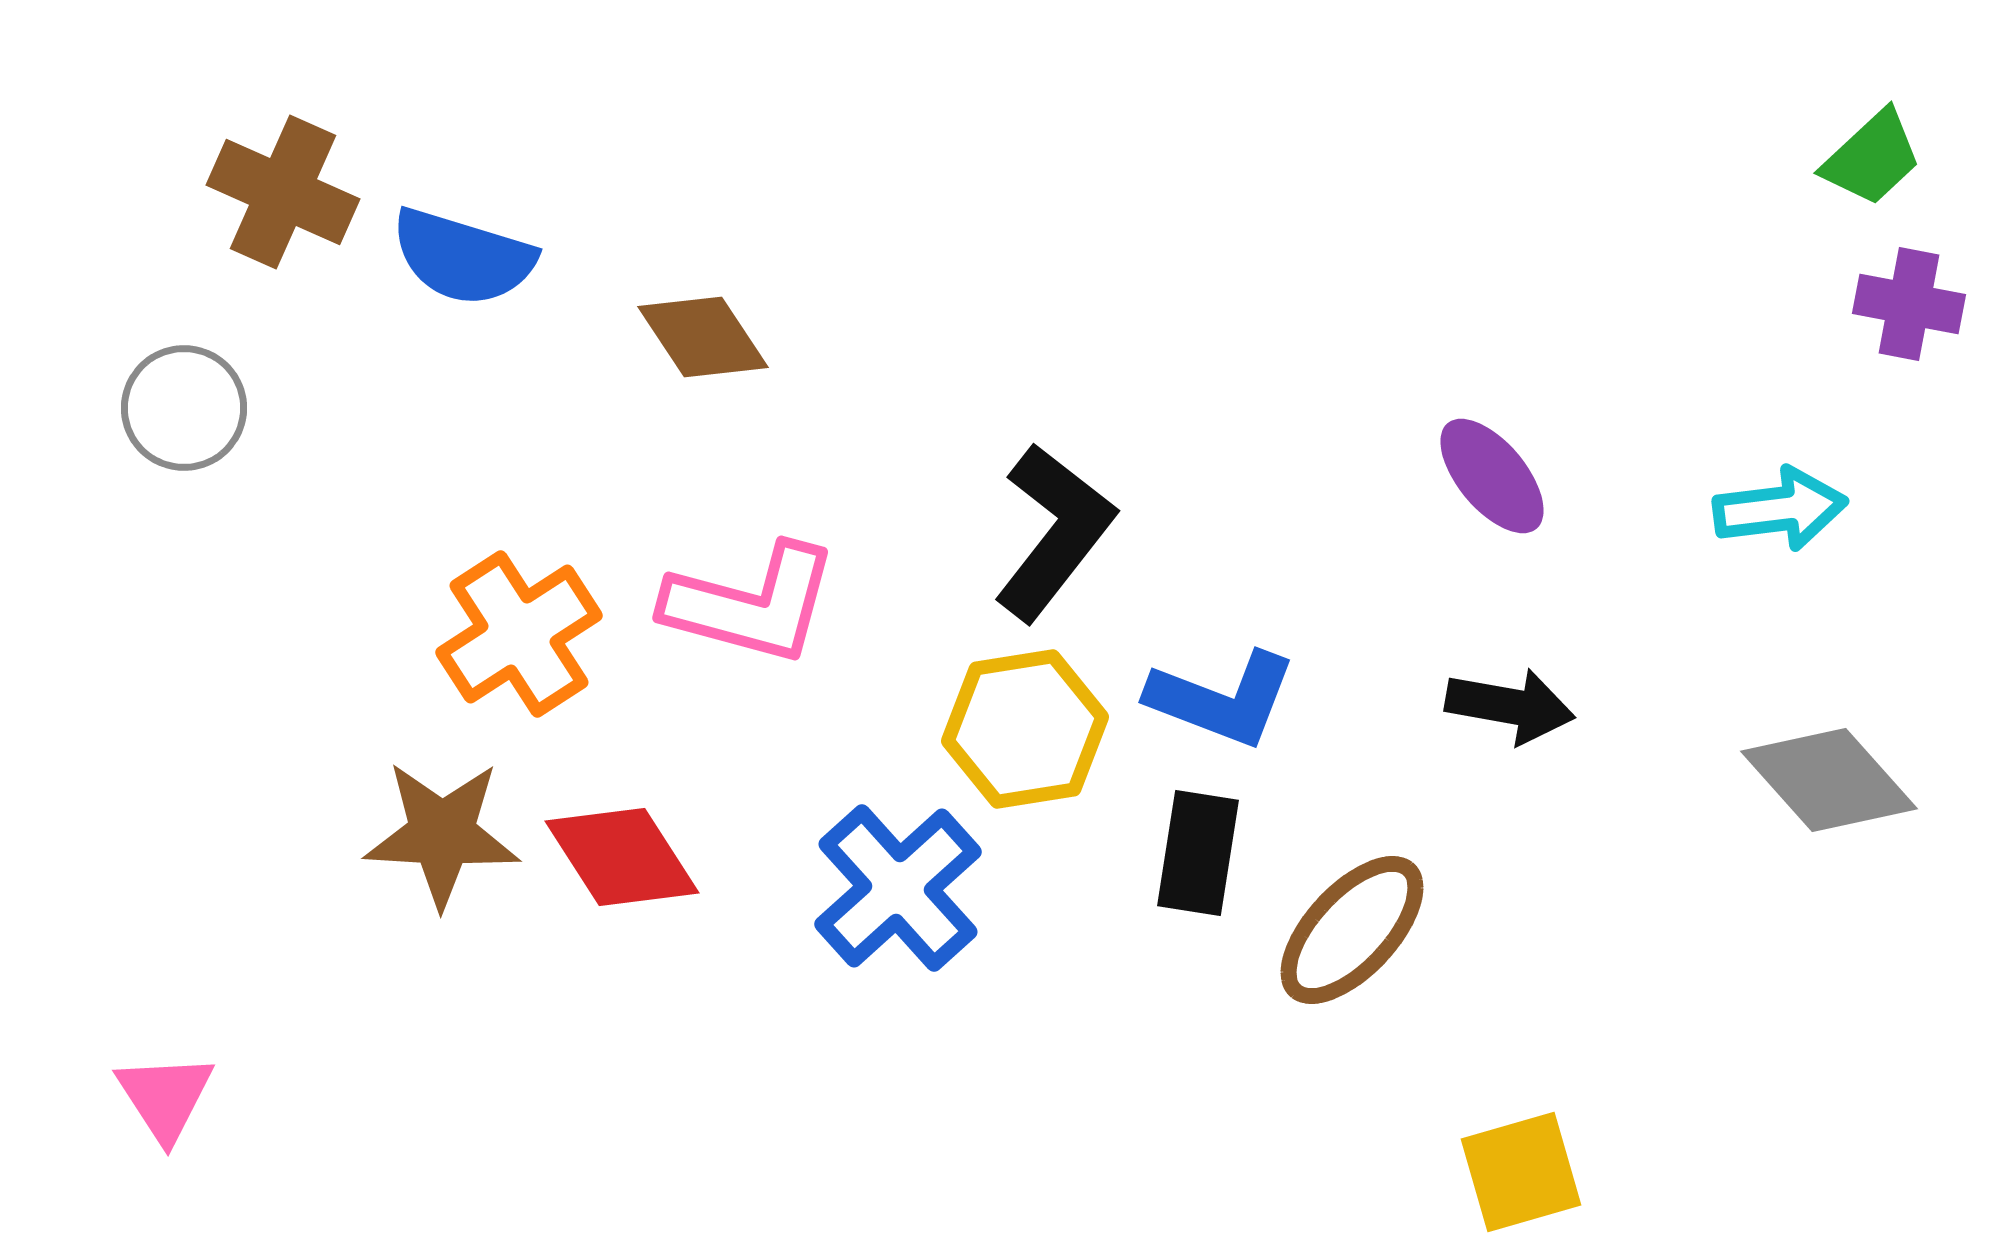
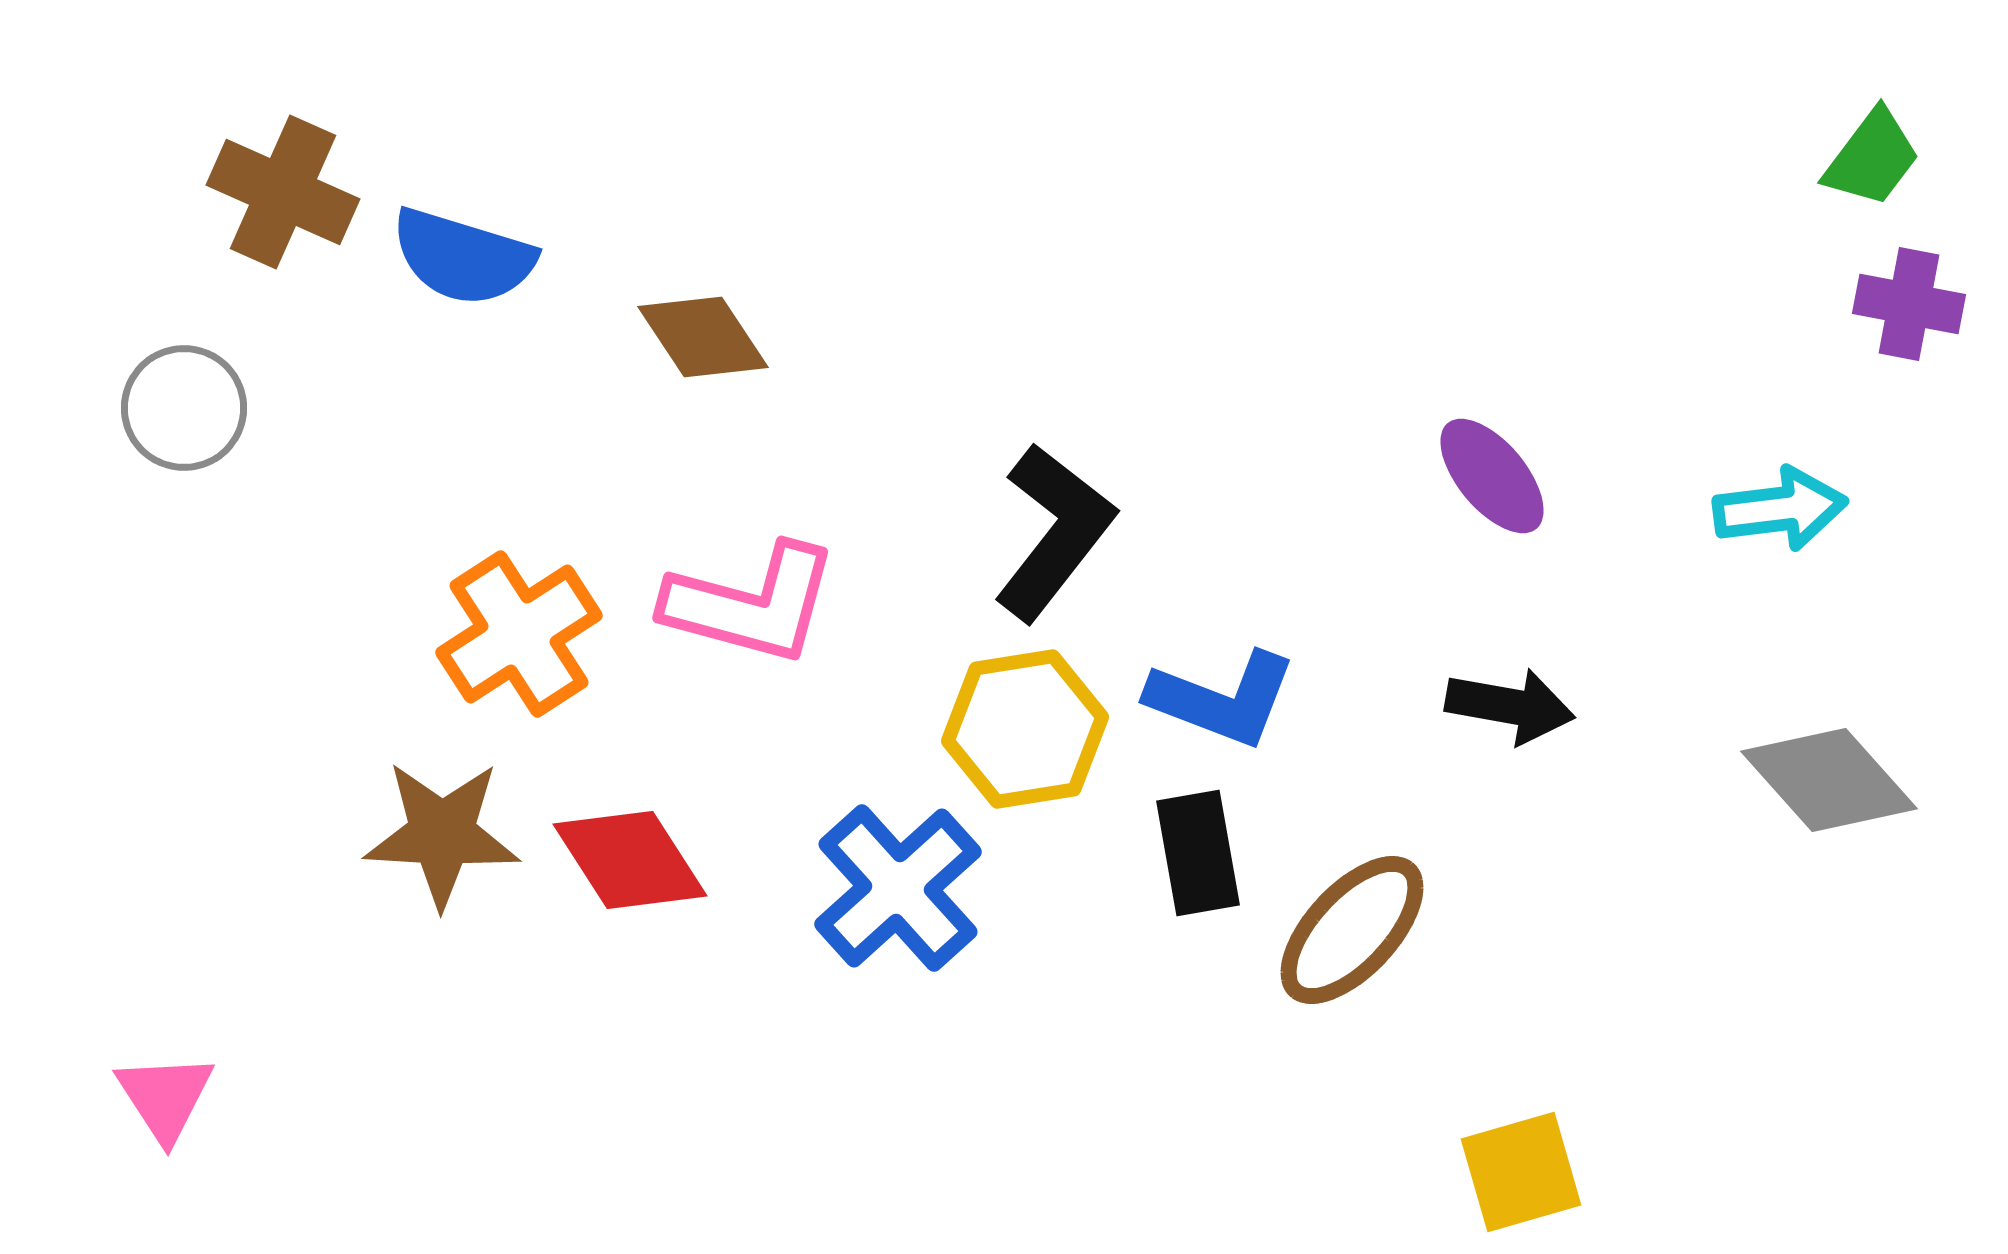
green trapezoid: rotated 10 degrees counterclockwise
black rectangle: rotated 19 degrees counterclockwise
red diamond: moved 8 px right, 3 px down
